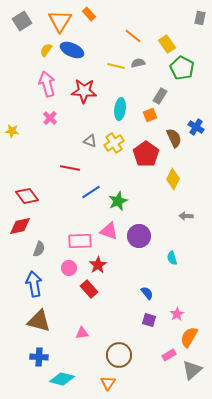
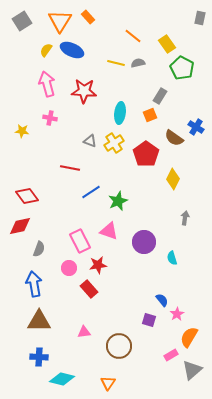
orange rectangle at (89, 14): moved 1 px left, 3 px down
yellow line at (116, 66): moved 3 px up
cyan ellipse at (120, 109): moved 4 px down
pink cross at (50, 118): rotated 32 degrees counterclockwise
yellow star at (12, 131): moved 10 px right
brown semicircle at (174, 138): rotated 150 degrees clockwise
gray arrow at (186, 216): moved 1 px left, 2 px down; rotated 96 degrees clockwise
purple circle at (139, 236): moved 5 px right, 6 px down
pink rectangle at (80, 241): rotated 65 degrees clockwise
red star at (98, 265): rotated 24 degrees clockwise
blue semicircle at (147, 293): moved 15 px right, 7 px down
brown triangle at (39, 321): rotated 15 degrees counterclockwise
pink triangle at (82, 333): moved 2 px right, 1 px up
brown circle at (119, 355): moved 9 px up
pink rectangle at (169, 355): moved 2 px right
